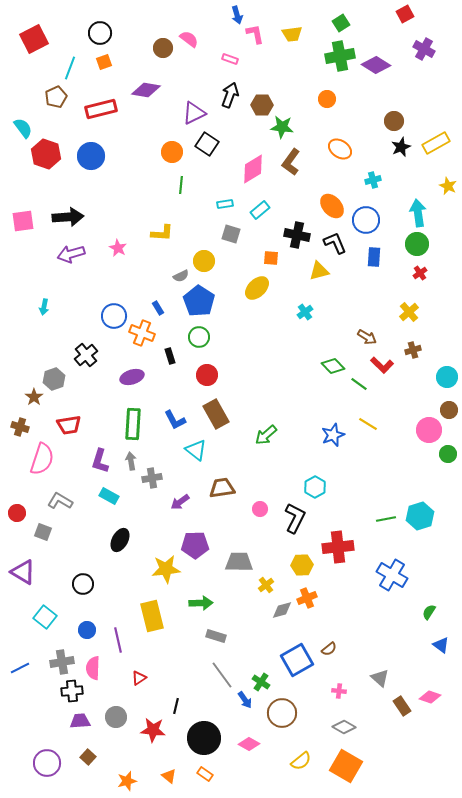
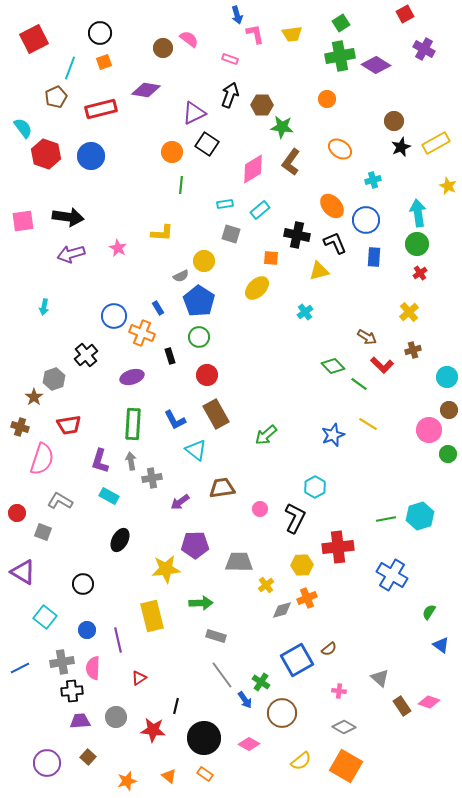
black arrow at (68, 217): rotated 12 degrees clockwise
pink diamond at (430, 697): moved 1 px left, 5 px down
